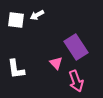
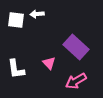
white arrow: moved 1 px up; rotated 24 degrees clockwise
purple rectangle: rotated 15 degrees counterclockwise
pink triangle: moved 7 px left
pink arrow: rotated 80 degrees clockwise
